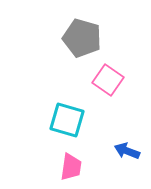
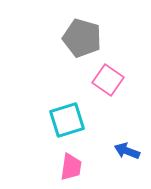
cyan square: rotated 33 degrees counterclockwise
